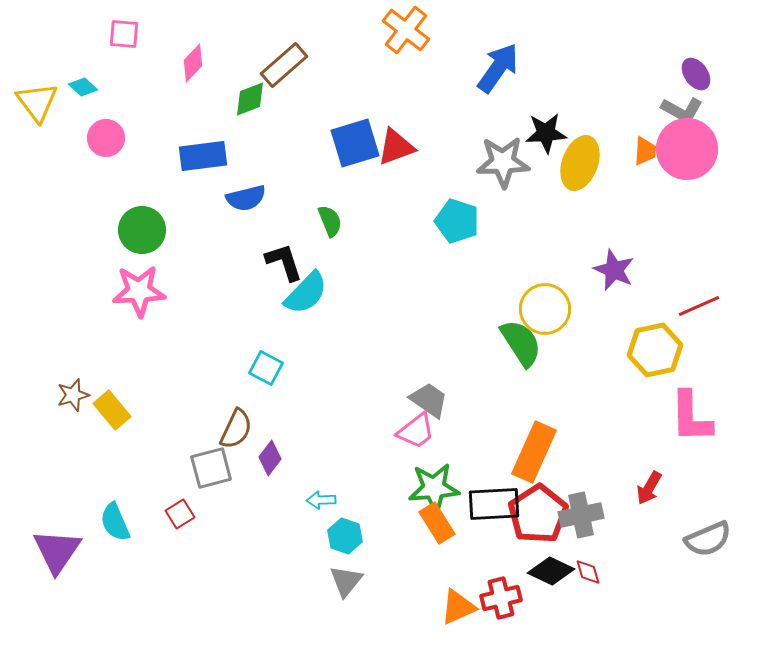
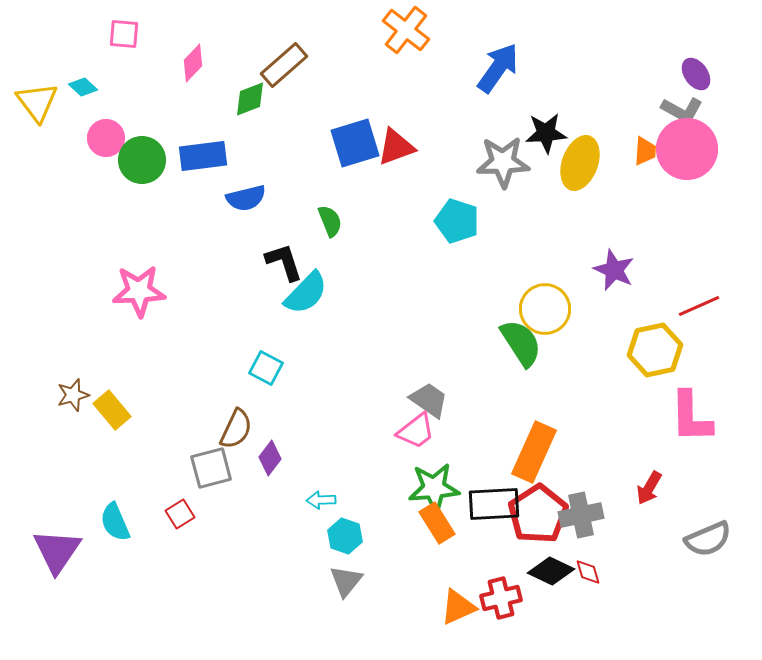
green circle at (142, 230): moved 70 px up
